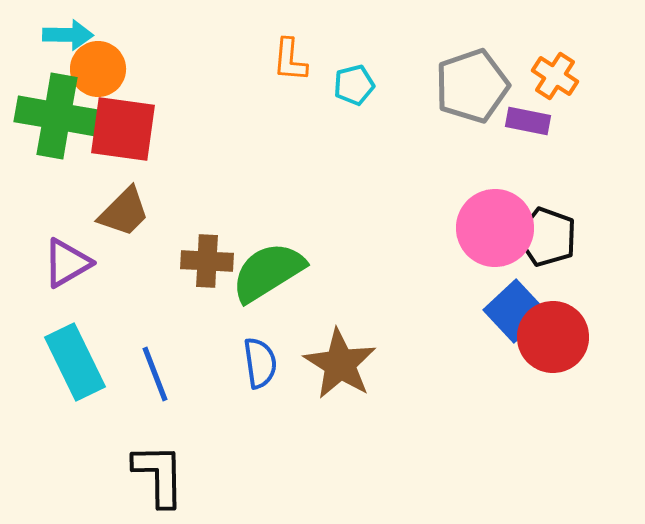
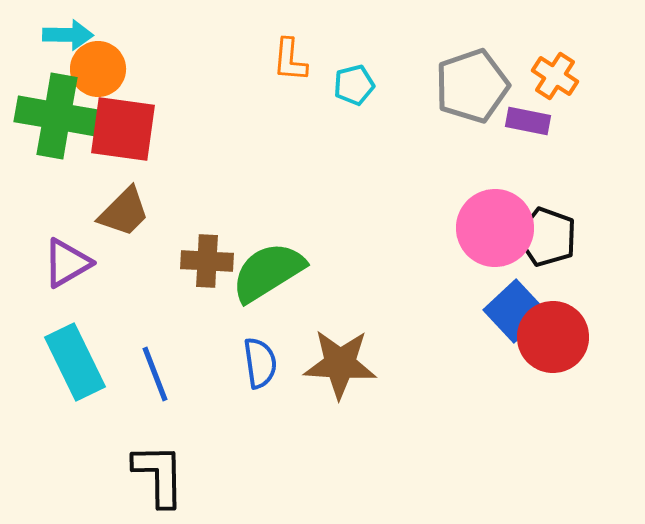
brown star: rotated 28 degrees counterclockwise
